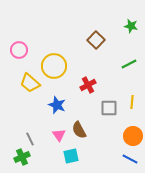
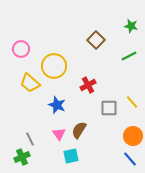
pink circle: moved 2 px right, 1 px up
green line: moved 8 px up
yellow line: rotated 48 degrees counterclockwise
brown semicircle: rotated 60 degrees clockwise
pink triangle: moved 1 px up
blue line: rotated 21 degrees clockwise
